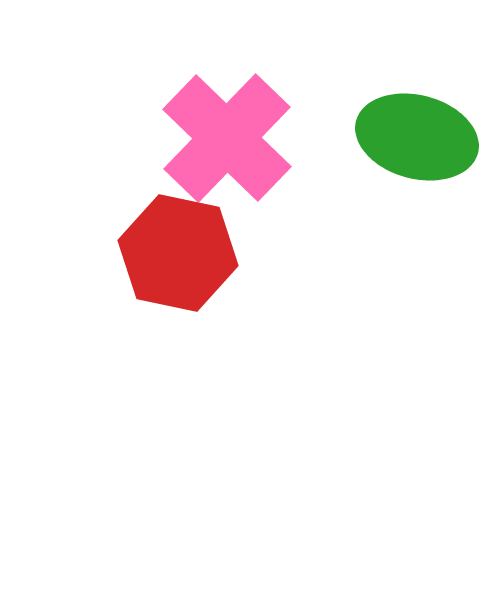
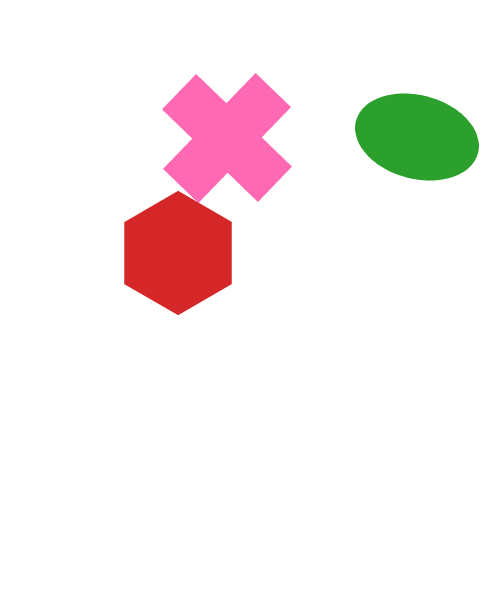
red hexagon: rotated 18 degrees clockwise
